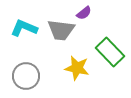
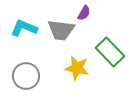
purple semicircle: rotated 21 degrees counterclockwise
